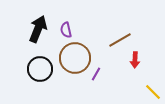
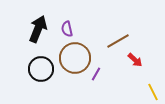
purple semicircle: moved 1 px right, 1 px up
brown line: moved 2 px left, 1 px down
red arrow: rotated 49 degrees counterclockwise
black circle: moved 1 px right
yellow line: rotated 18 degrees clockwise
